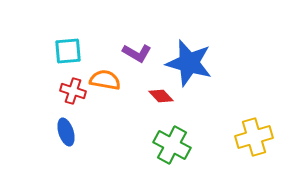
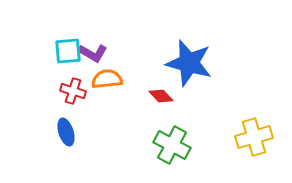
purple L-shape: moved 44 px left
orange semicircle: moved 2 px right, 1 px up; rotated 16 degrees counterclockwise
